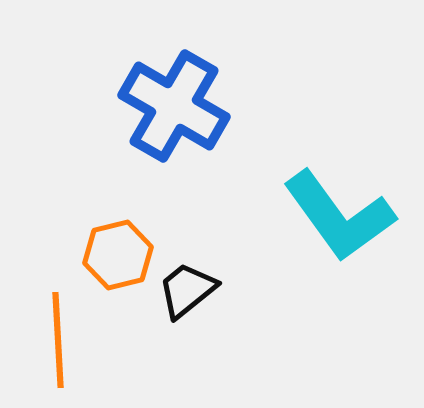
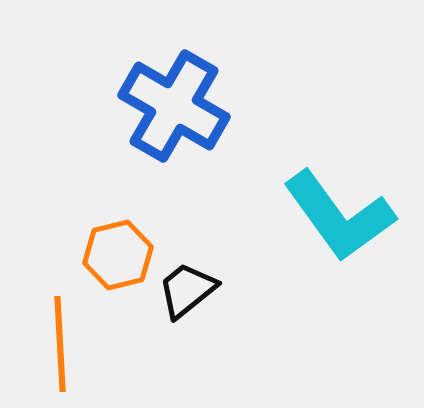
orange line: moved 2 px right, 4 px down
